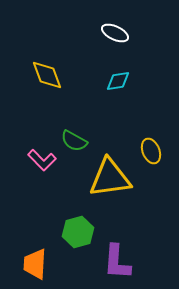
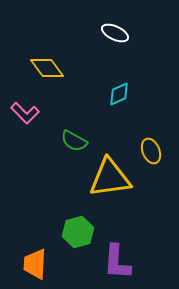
yellow diamond: moved 7 px up; rotated 16 degrees counterclockwise
cyan diamond: moved 1 px right, 13 px down; rotated 15 degrees counterclockwise
pink L-shape: moved 17 px left, 47 px up
